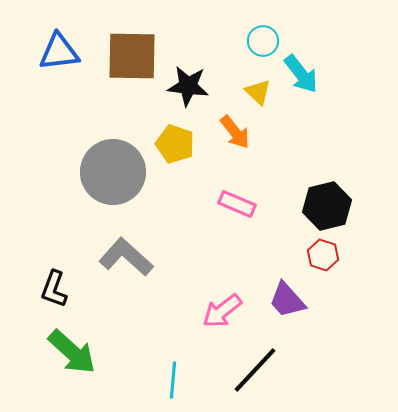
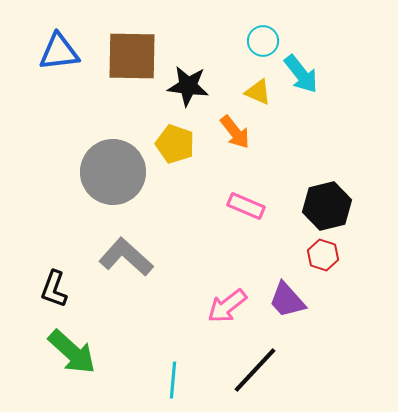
yellow triangle: rotated 20 degrees counterclockwise
pink rectangle: moved 9 px right, 2 px down
pink arrow: moved 5 px right, 5 px up
